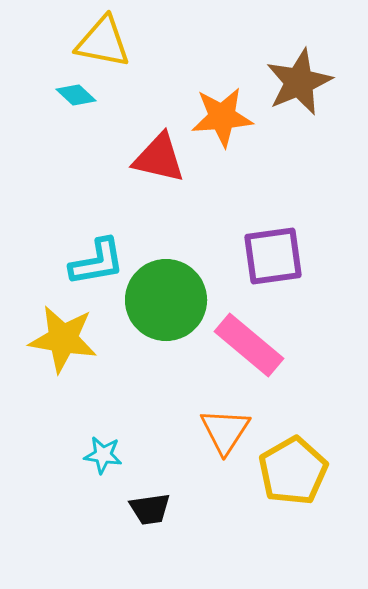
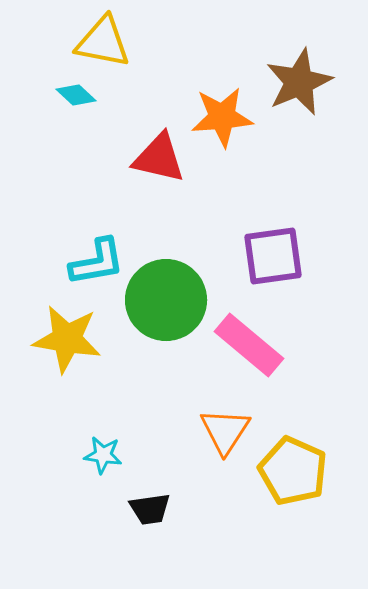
yellow star: moved 4 px right
yellow pentagon: rotated 18 degrees counterclockwise
